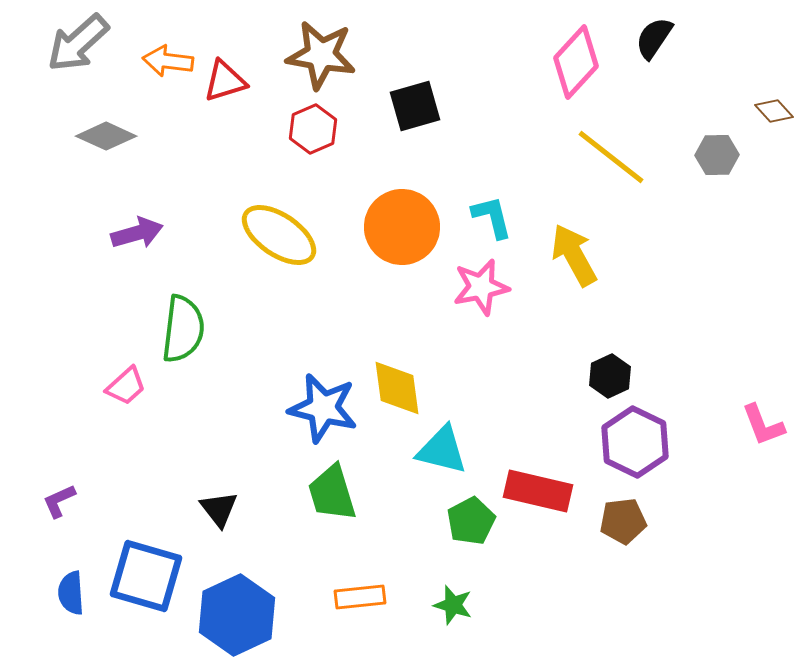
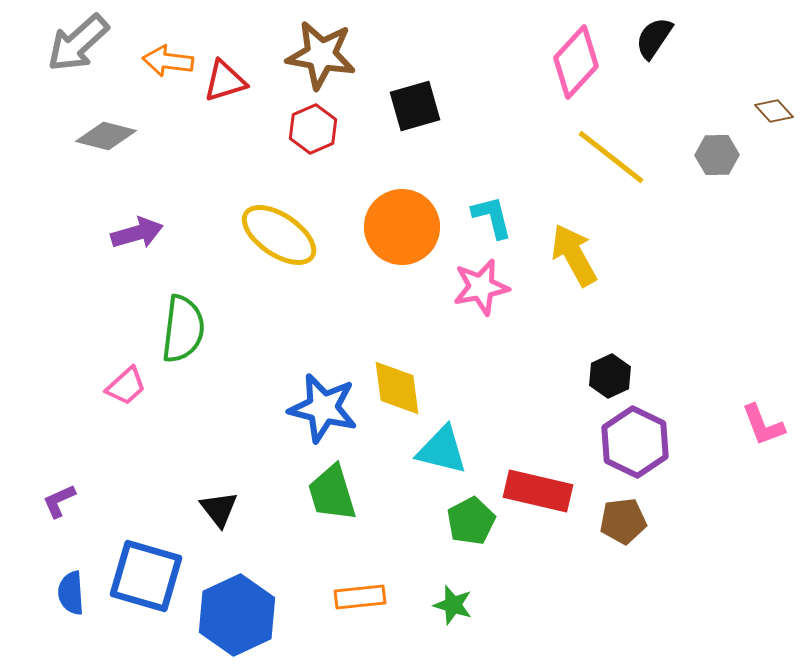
gray diamond: rotated 10 degrees counterclockwise
